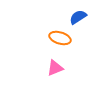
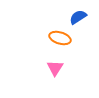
pink triangle: rotated 36 degrees counterclockwise
